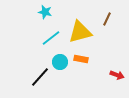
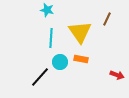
cyan star: moved 2 px right, 2 px up
yellow triangle: rotated 50 degrees counterclockwise
cyan line: rotated 48 degrees counterclockwise
